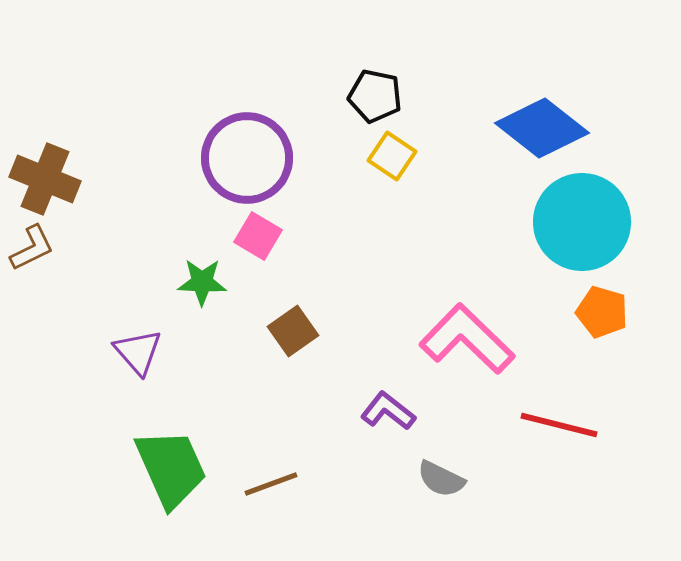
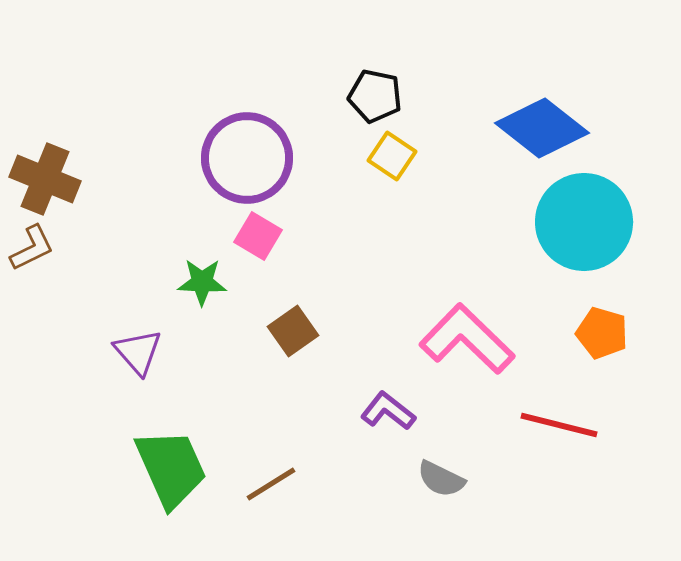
cyan circle: moved 2 px right
orange pentagon: moved 21 px down
brown line: rotated 12 degrees counterclockwise
